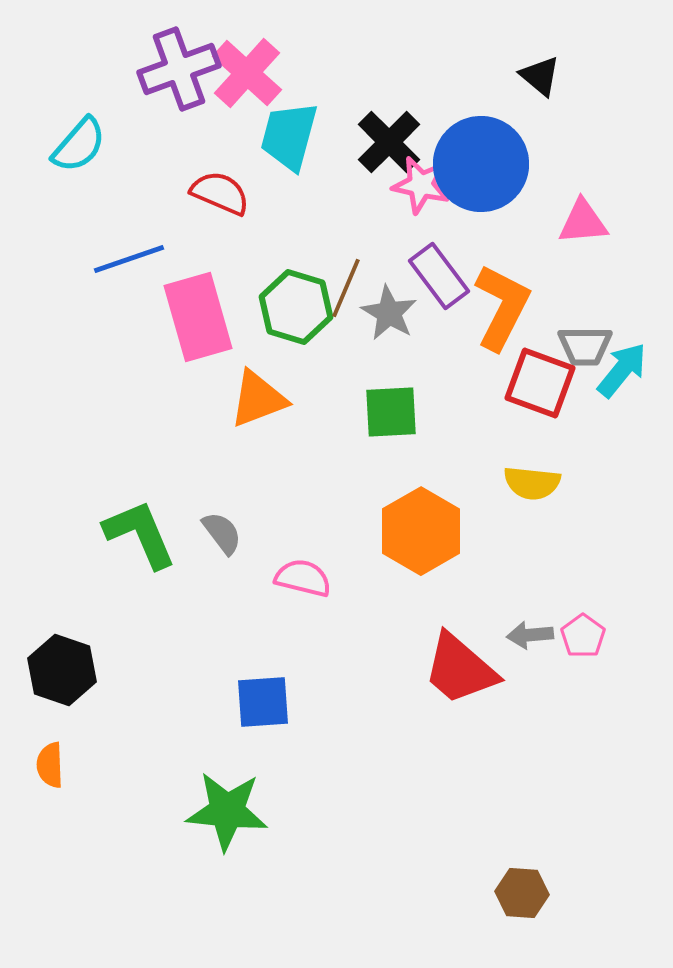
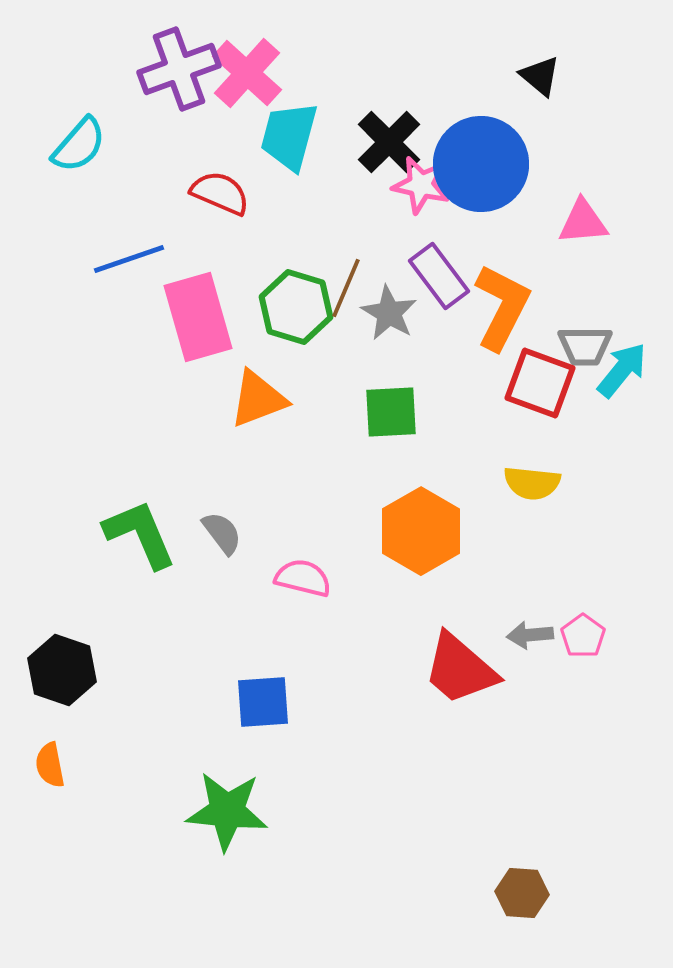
orange semicircle: rotated 9 degrees counterclockwise
